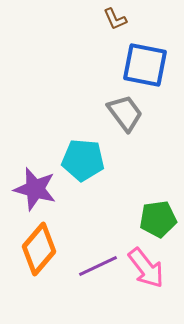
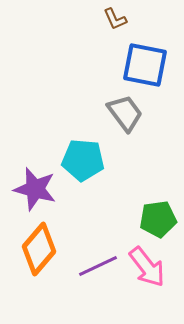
pink arrow: moved 1 px right, 1 px up
